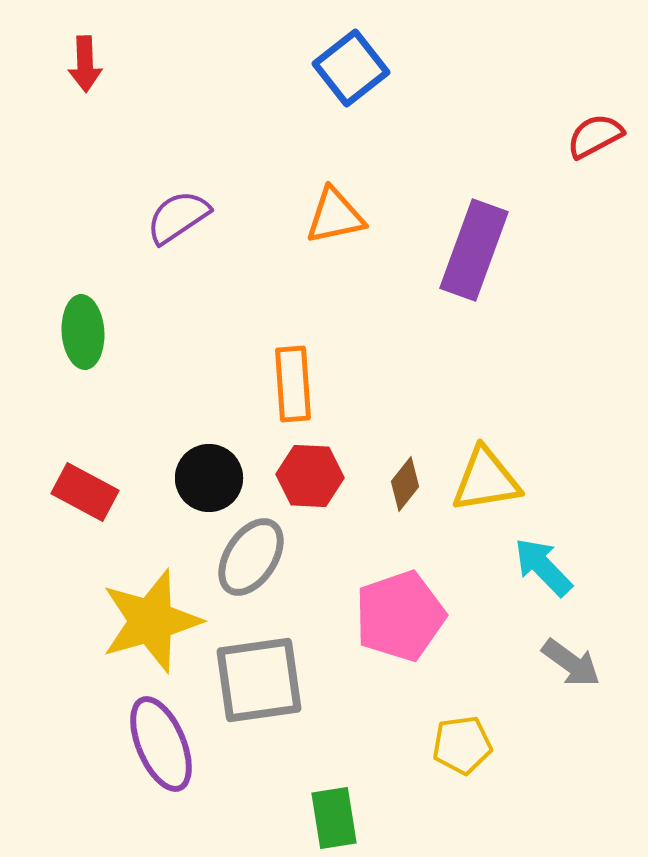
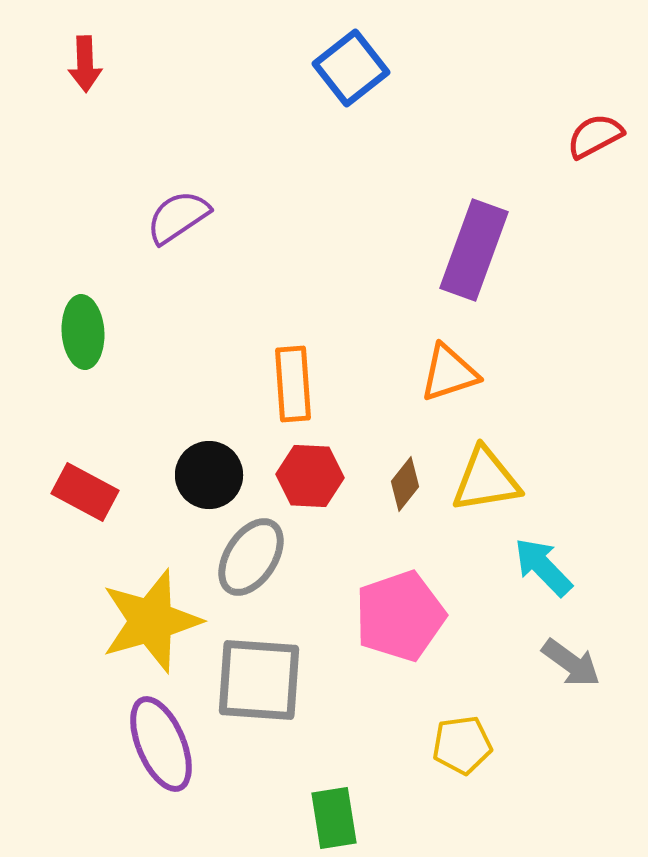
orange triangle: moved 114 px right, 157 px down; rotated 6 degrees counterclockwise
black circle: moved 3 px up
gray square: rotated 12 degrees clockwise
